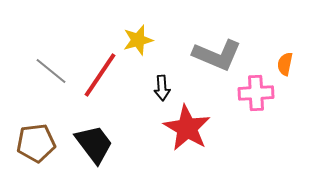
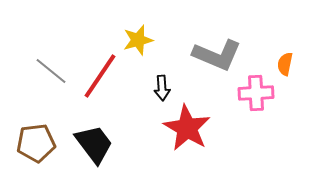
red line: moved 1 px down
